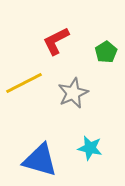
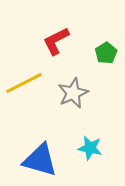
green pentagon: moved 1 px down
